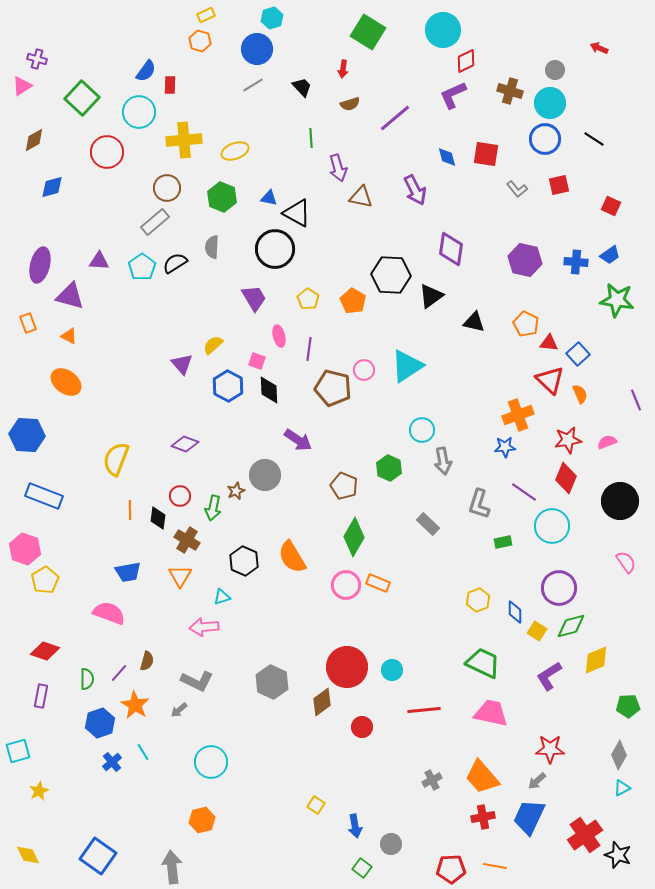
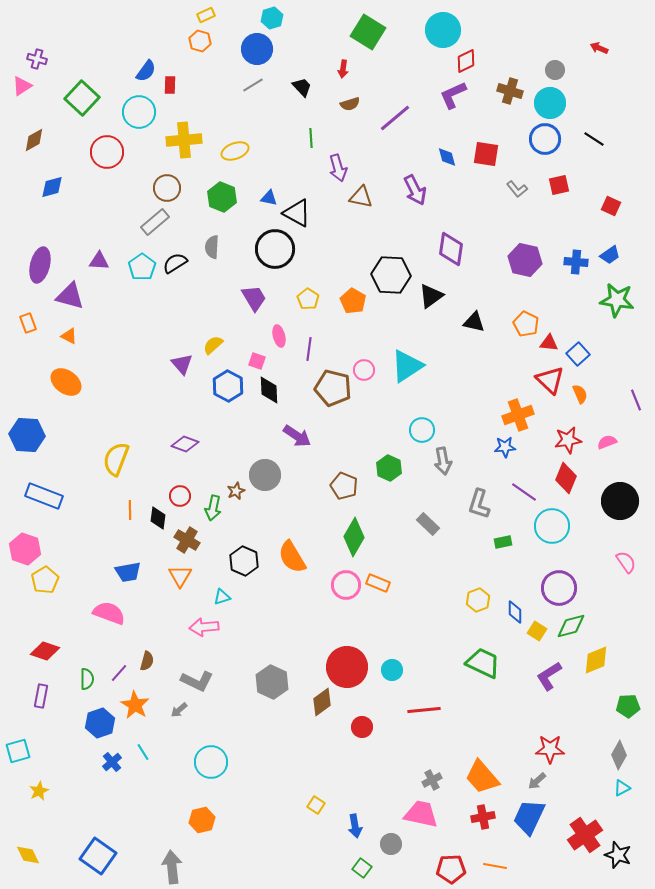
purple arrow at (298, 440): moved 1 px left, 4 px up
pink trapezoid at (491, 713): moved 70 px left, 101 px down
